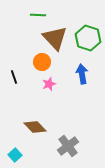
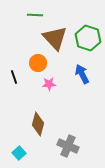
green line: moved 3 px left
orange circle: moved 4 px left, 1 px down
blue arrow: rotated 18 degrees counterclockwise
pink star: rotated 16 degrees clockwise
brown diamond: moved 3 px right, 3 px up; rotated 60 degrees clockwise
gray cross: rotated 30 degrees counterclockwise
cyan square: moved 4 px right, 2 px up
